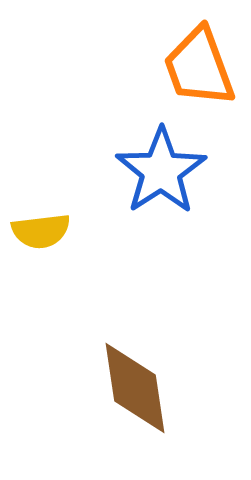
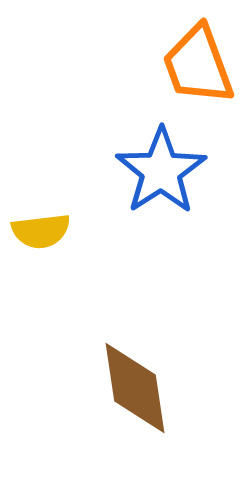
orange trapezoid: moved 1 px left, 2 px up
